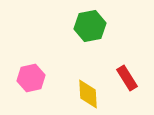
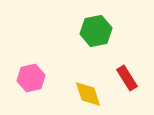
green hexagon: moved 6 px right, 5 px down
yellow diamond: rotated 16 degrees counterclockwise
